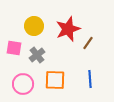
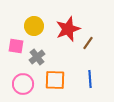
pink square: moved 2 px right, 2 px up
gray cross: moved 2 px down
